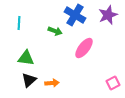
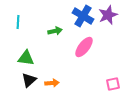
blue cross: moved 8 px right, 1 px down
cyan line: moved 1 px left, 1 px up
green arrow: rotated 32 degrees counterclockwise
pink ellipse: moved 1 px up
pink square: moved 1 px down; rotated 16 degrees clockwise
